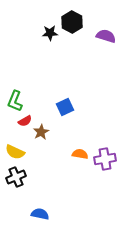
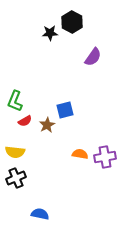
purple semicircle: moved 13 px left, 21 px down; rotated 108 degrees clockwise
blue square: moved 3 px down; rotated 12 degrees clockwise
brown star: moved 6 px right, 7 px up
yellow semicircle: rotated 18 degrees counterclockwise
purple cross: moved 2 px up
black cross: moved 1 px down
